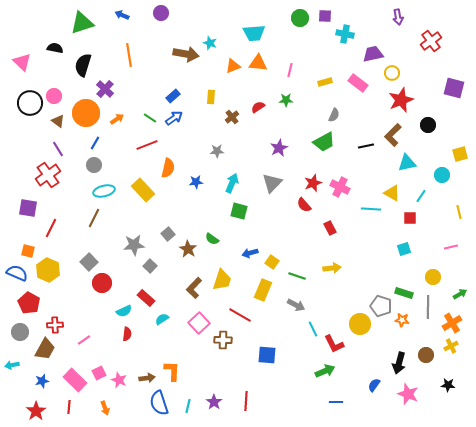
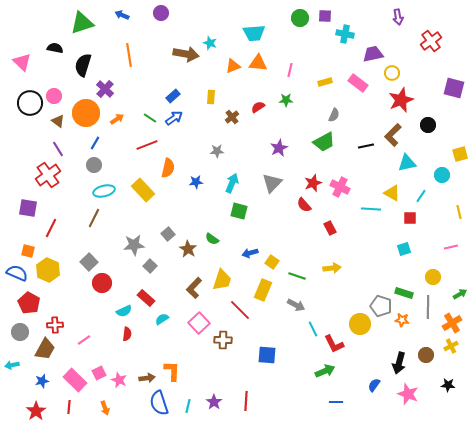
red line at (240, 315): moved 5 px up; rotated 15 degrees clockwise
